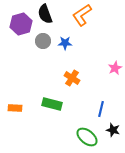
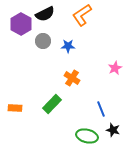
black semicircle: rotated 96 degrees counterclockwise
purple hexagon: rotated 15 degrees counterclockwise
blue star: moved 3 px right, 3 px down
green rectangle: rotated 60 degrees counterclockwise
blue line: rotated 35 degrees counterclockwise
green ellipse: moved 1 px up; rotated 25 degrees counterclockwise
